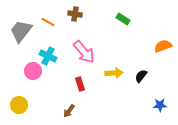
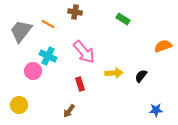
brown cross: moved 2 px up
orange line: moved 2 px down
blue star: moved 4 px left, 5 px down
